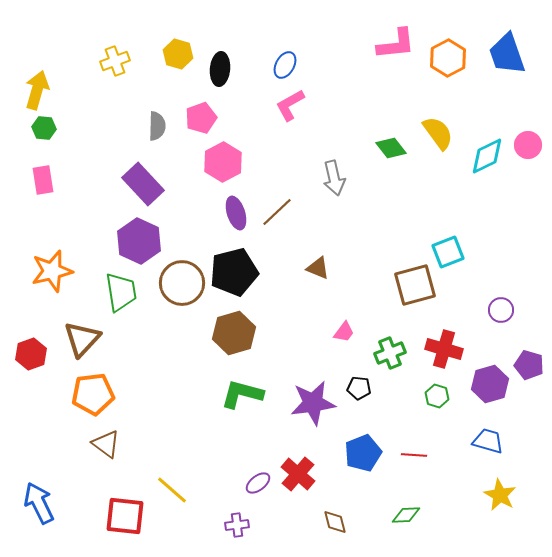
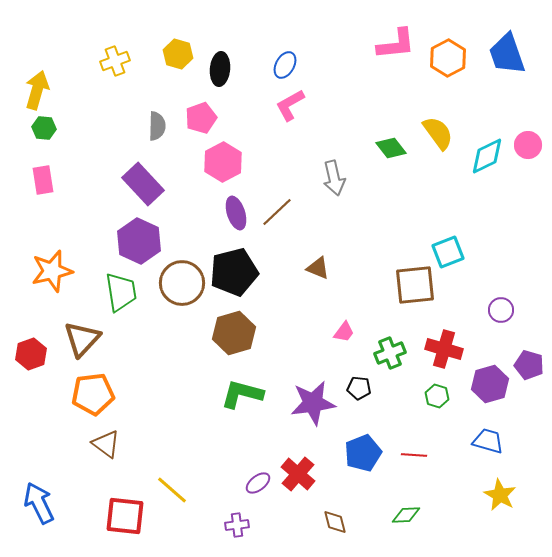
brown square at (415, 285): rotated 9 degrees clockwise
